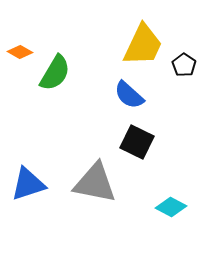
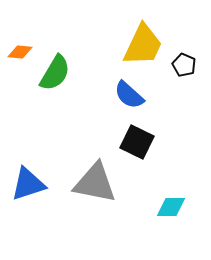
orange diamond: rotated 25 degrees counterclockwise
black pentagon: rotated 10 degrees counterclockwise
cyan diamond: rotated 28 degrees counterclockwise
